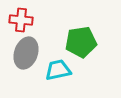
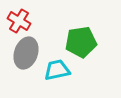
red cross: moved 2 px left, 1 px down; rotated 25 degrees clockwise
cyan trapezoid: moved 1 px left
